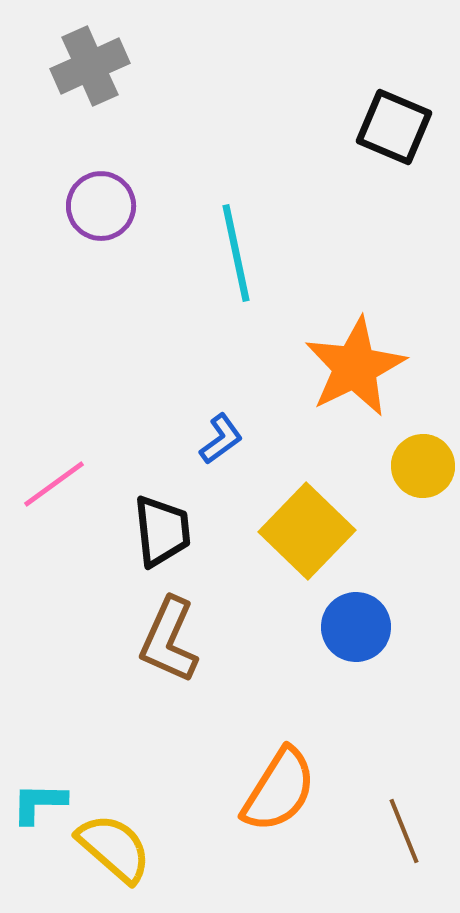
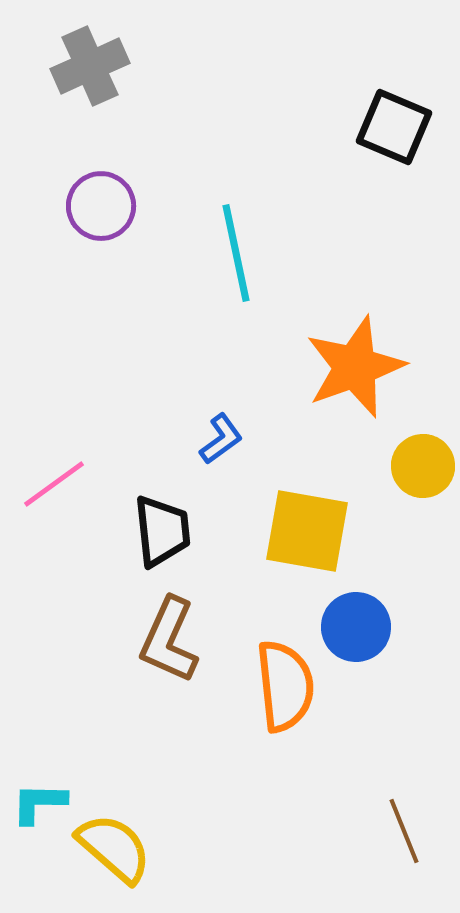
orange star: rotated 6 degrees clockwise
yellow square: rotated 34 degrees counterclockwise
orange semicircle: moved 6 px right, 104 px up; rotated 38 degrees counterclockwise
